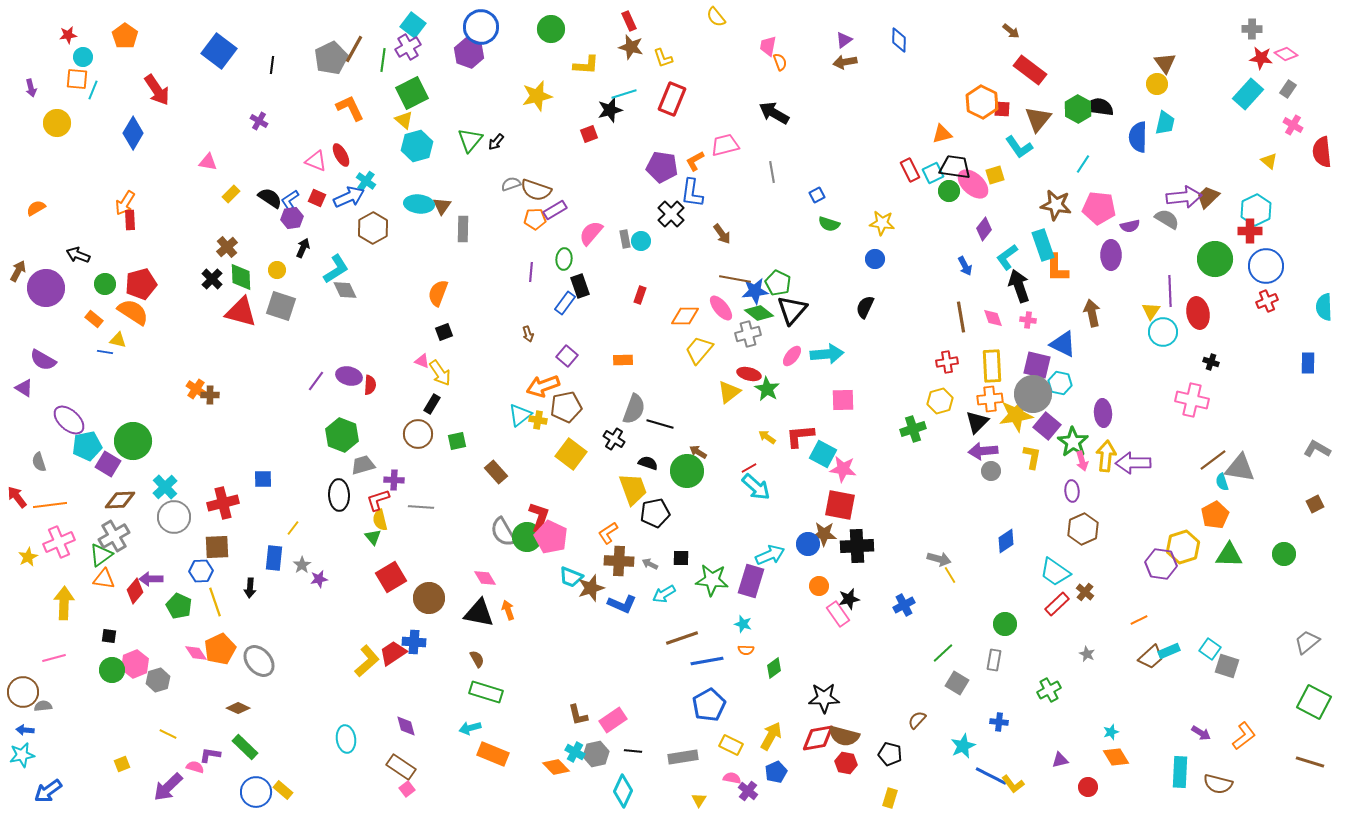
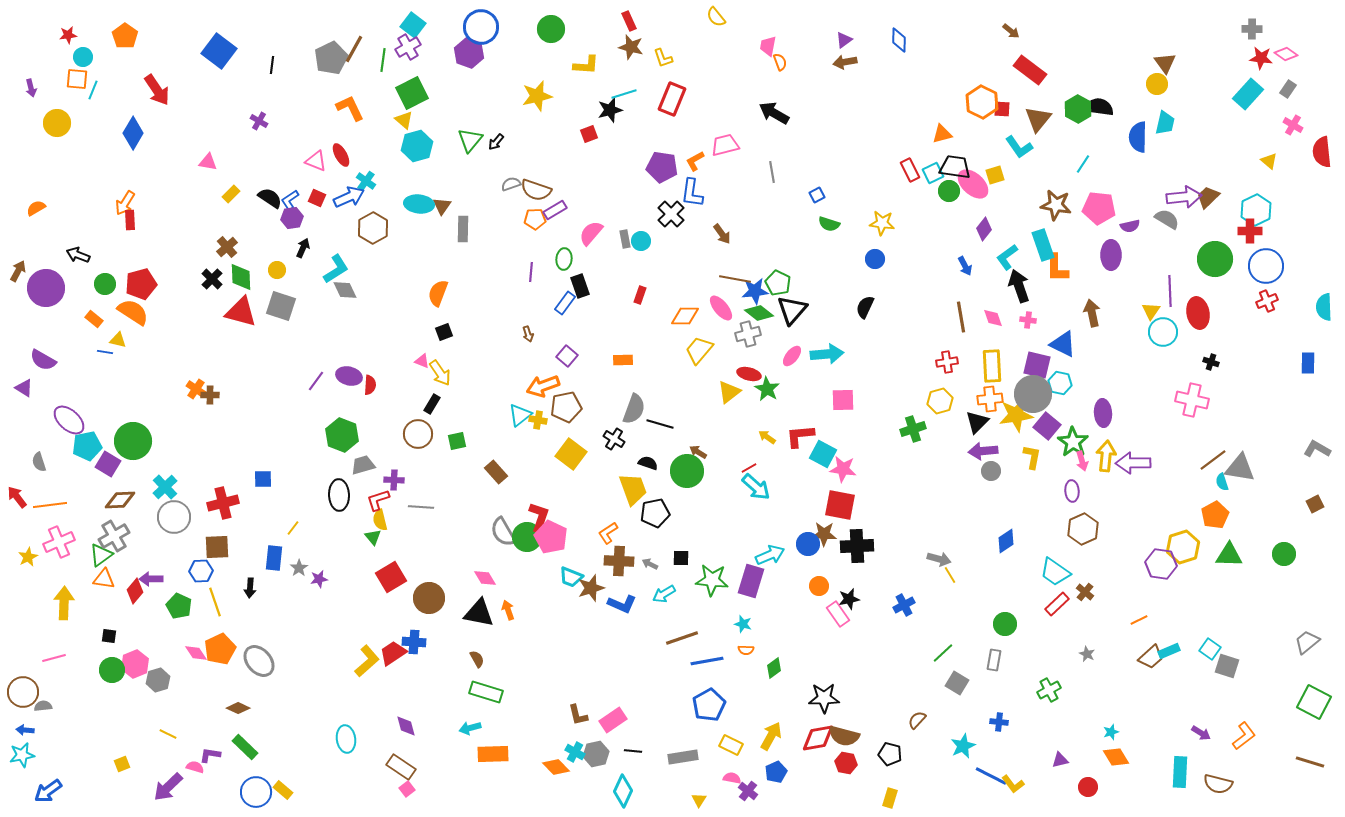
gray star at (302, 565): moved 3 px left, 3 px down
orange rectangle at (493, 754): rotated 24 degrees counterclockwise
